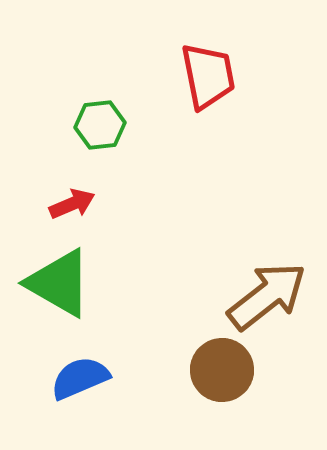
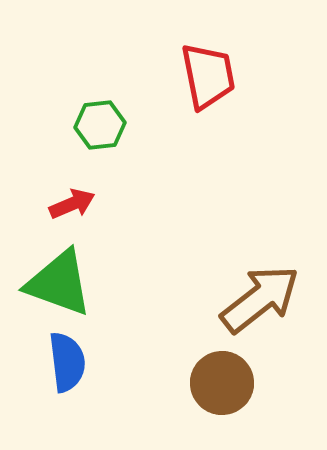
green triangle: rotated 10 degrees counterclockwise
brown arrow: moved 7 px left, 3 px down
brown circle: moved 13 px down
blue semicircle: moved 13 px left, 16 px up; rotated 106 degrees clockwise
